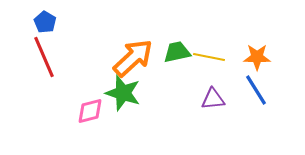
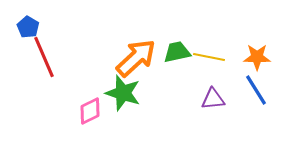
blue pentagon: moved 17 px left, 5 px down
orange arrow: moved 3 px right
pink diamond: rotated 12 degrees counterclockwise
